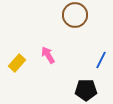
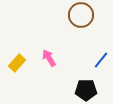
brown circle: moved 6 px right
pink arrow: moved 1 px right, 3 px down
blue line: rotated 12 degrees clockwise
